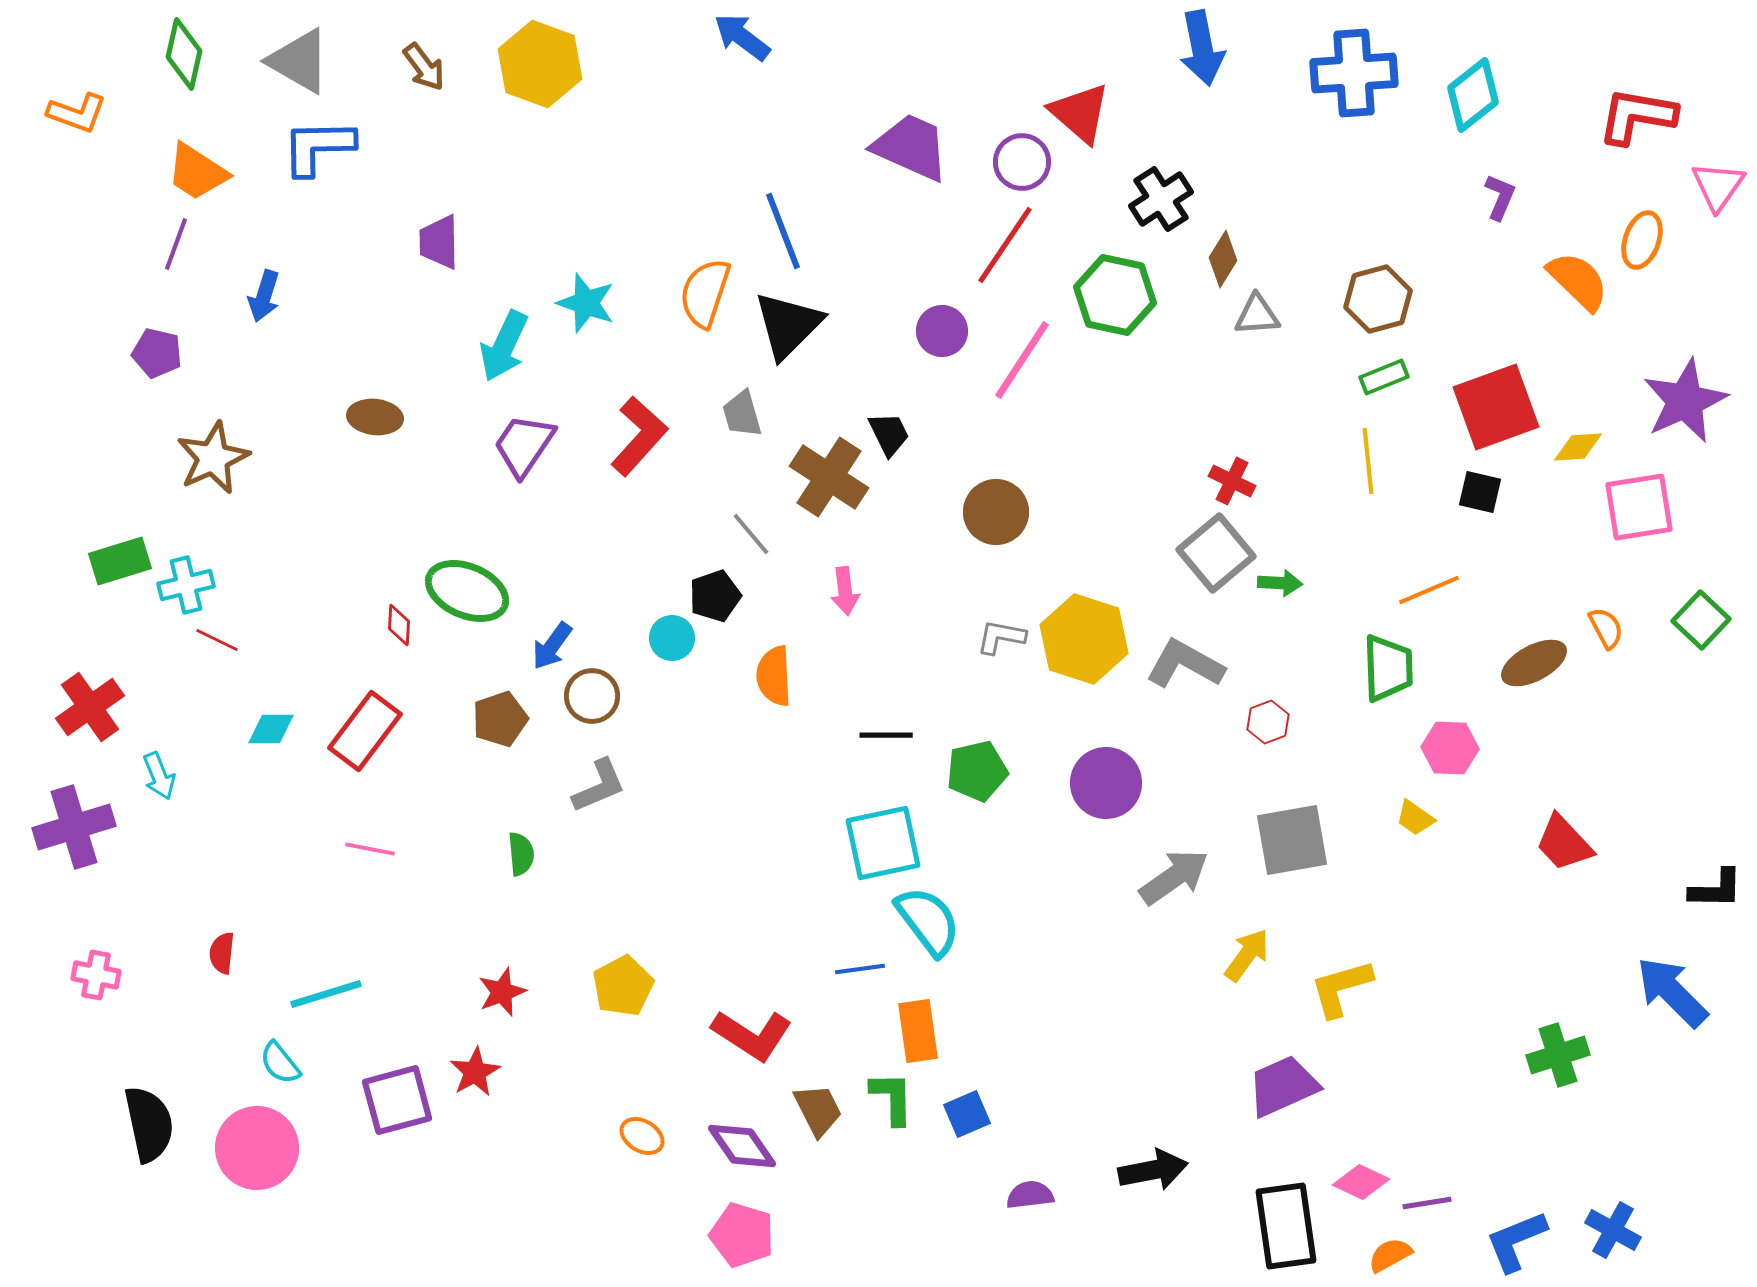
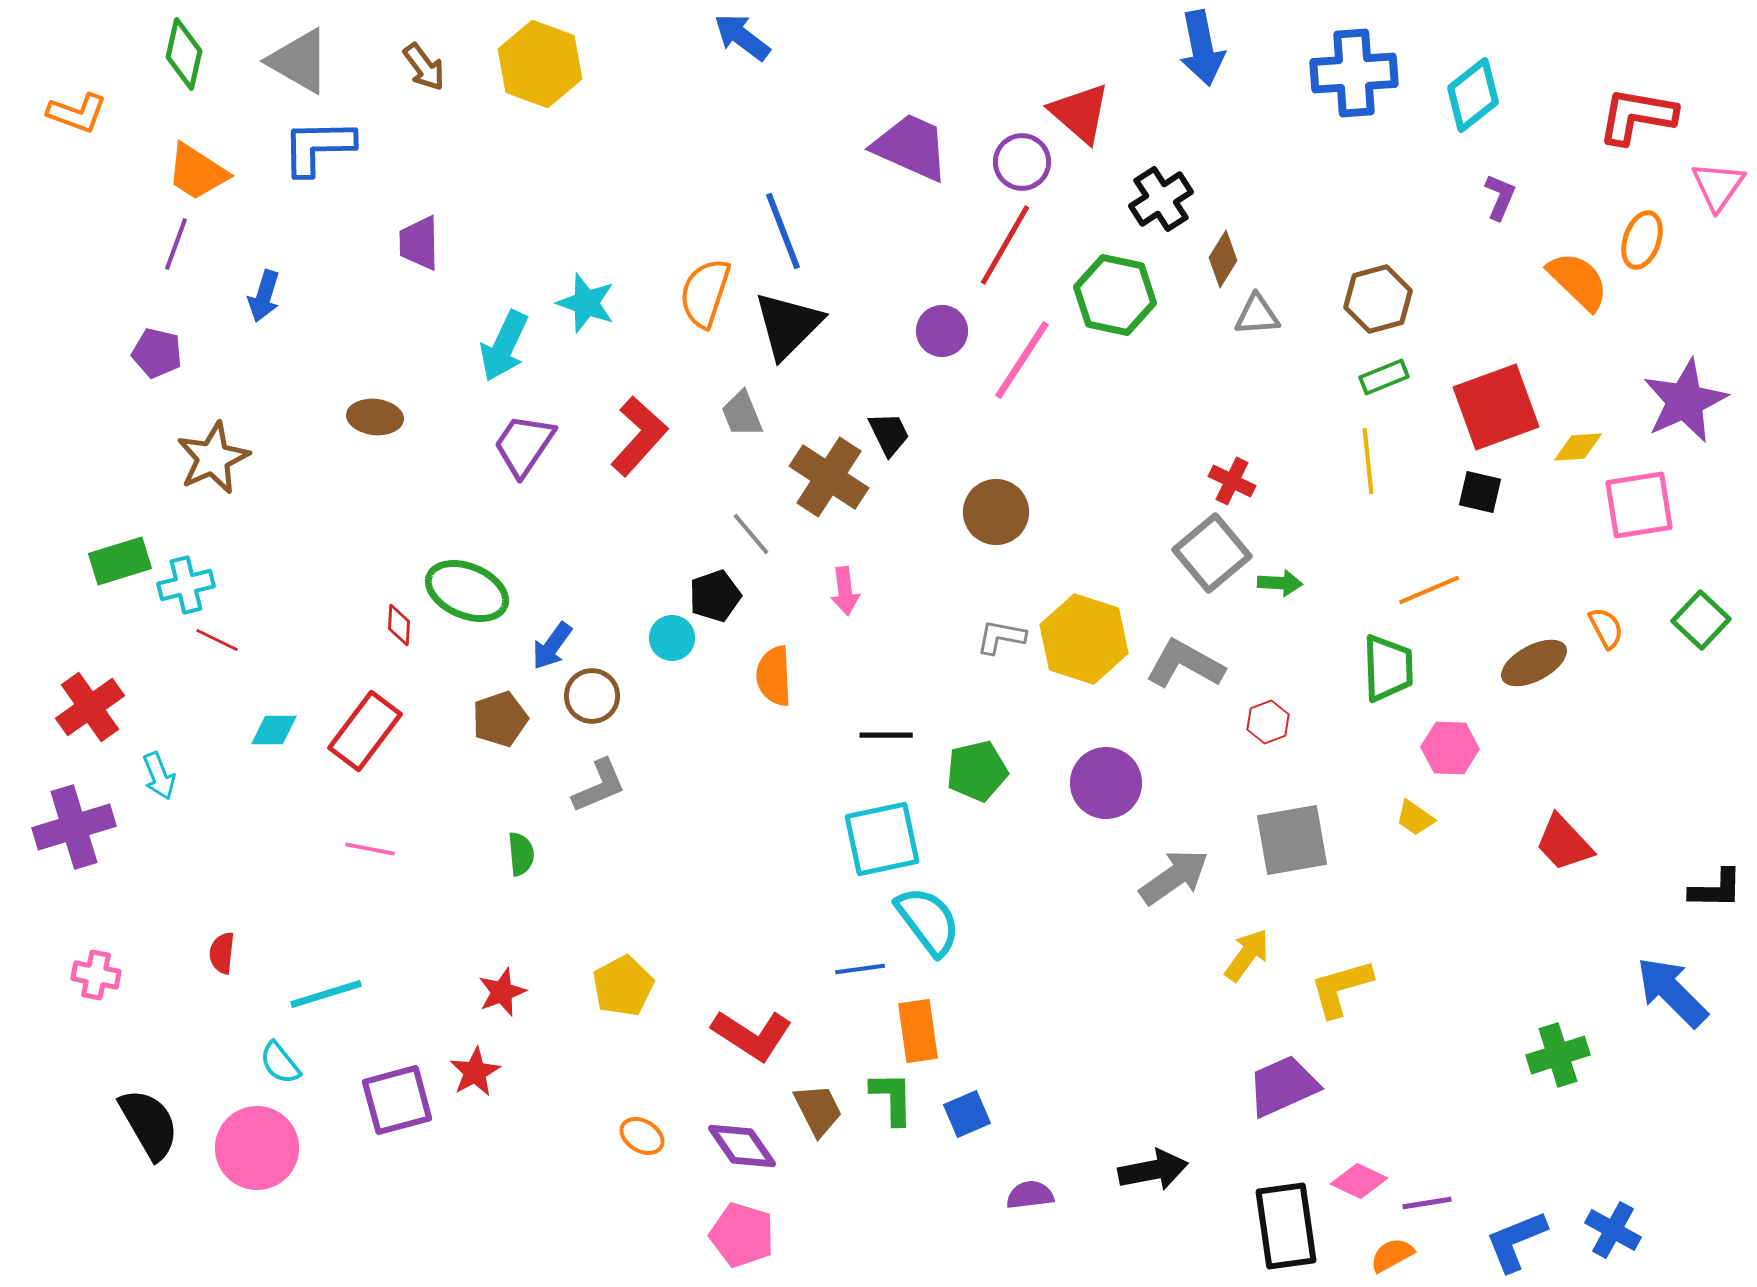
purple trapezoid at (439, 242): moved 20 px left, 1 px down
red line at (1005, 245): rotated 4 degrees counterclockwise
gray trapezoid at (742, 414): rotated 6 degrees counterclockwise
pink square at (1639, 507): moved 2 px up
gray square at (1216, 553): moved 4 px left
cyan diamond at (271, 729): moved 3 px right, 1 px down
cyan square at (883, 843): moved 1 px left, 4 px up
black semicircle at (149, 1124): rotated 18 degrees counterclockwise
pink diamond at (1361, 1182): moved 2 px left, 1 px up
orange semicircle at (1390, 1255): moved 2 px right
